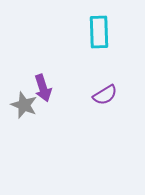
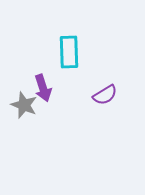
cyan rectangle: moved 30 px left, 20 px down
